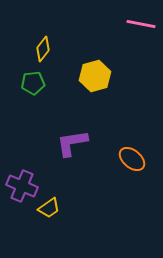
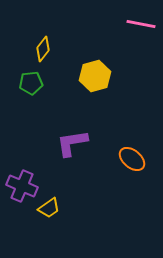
green pentagon: moved 2 px left
